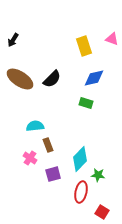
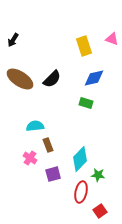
red square: moved 2 px left, 1 px up; rotated 24 degrees clockwise
